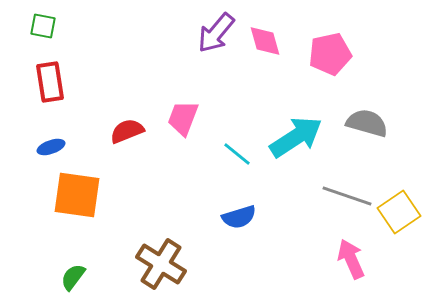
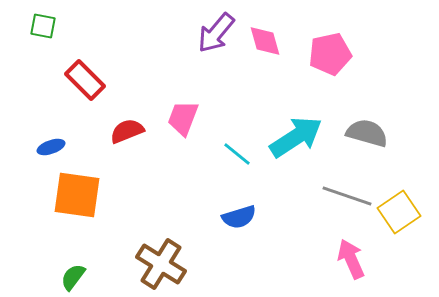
red rectangle: moved 35 px right, 2 px up; rotated 36 degrees counterclockwise
gray semicircle: moved 10 px down
